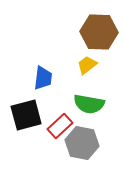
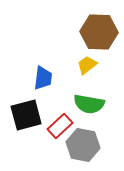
gray hexagon: moved 1 px right, 2 px down
